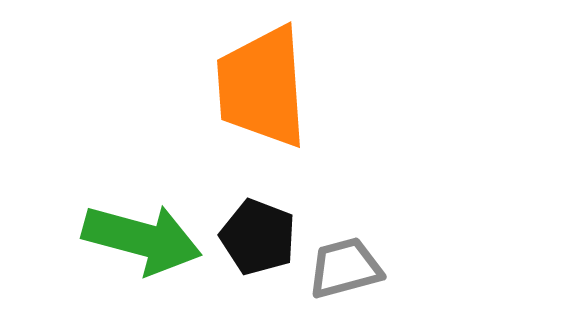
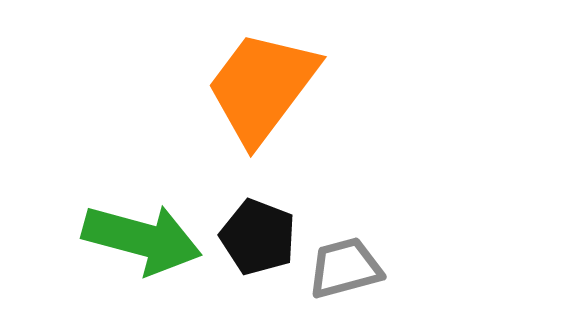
orange trapezoid: rotated 41 degrees clockwise
